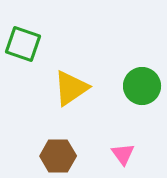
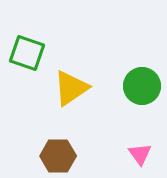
green square: moved 4 px right, 9 px down
pink triangle: moved 17 px right
